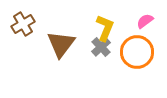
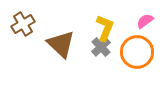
brown triangle: rotated 24 degrees counterclockwise
